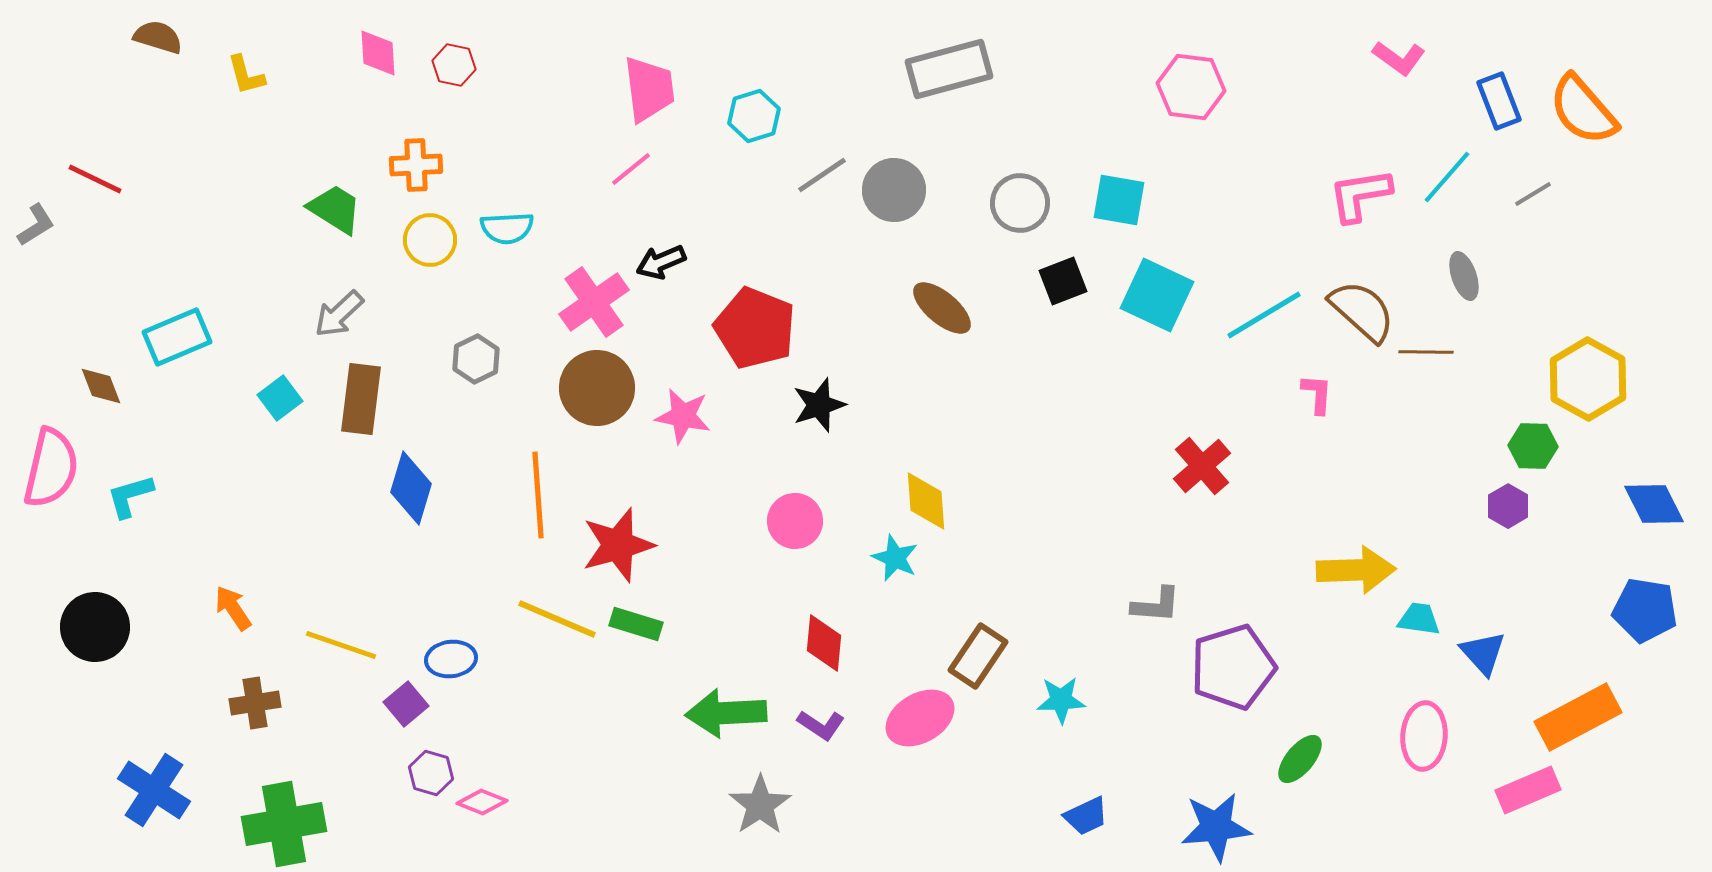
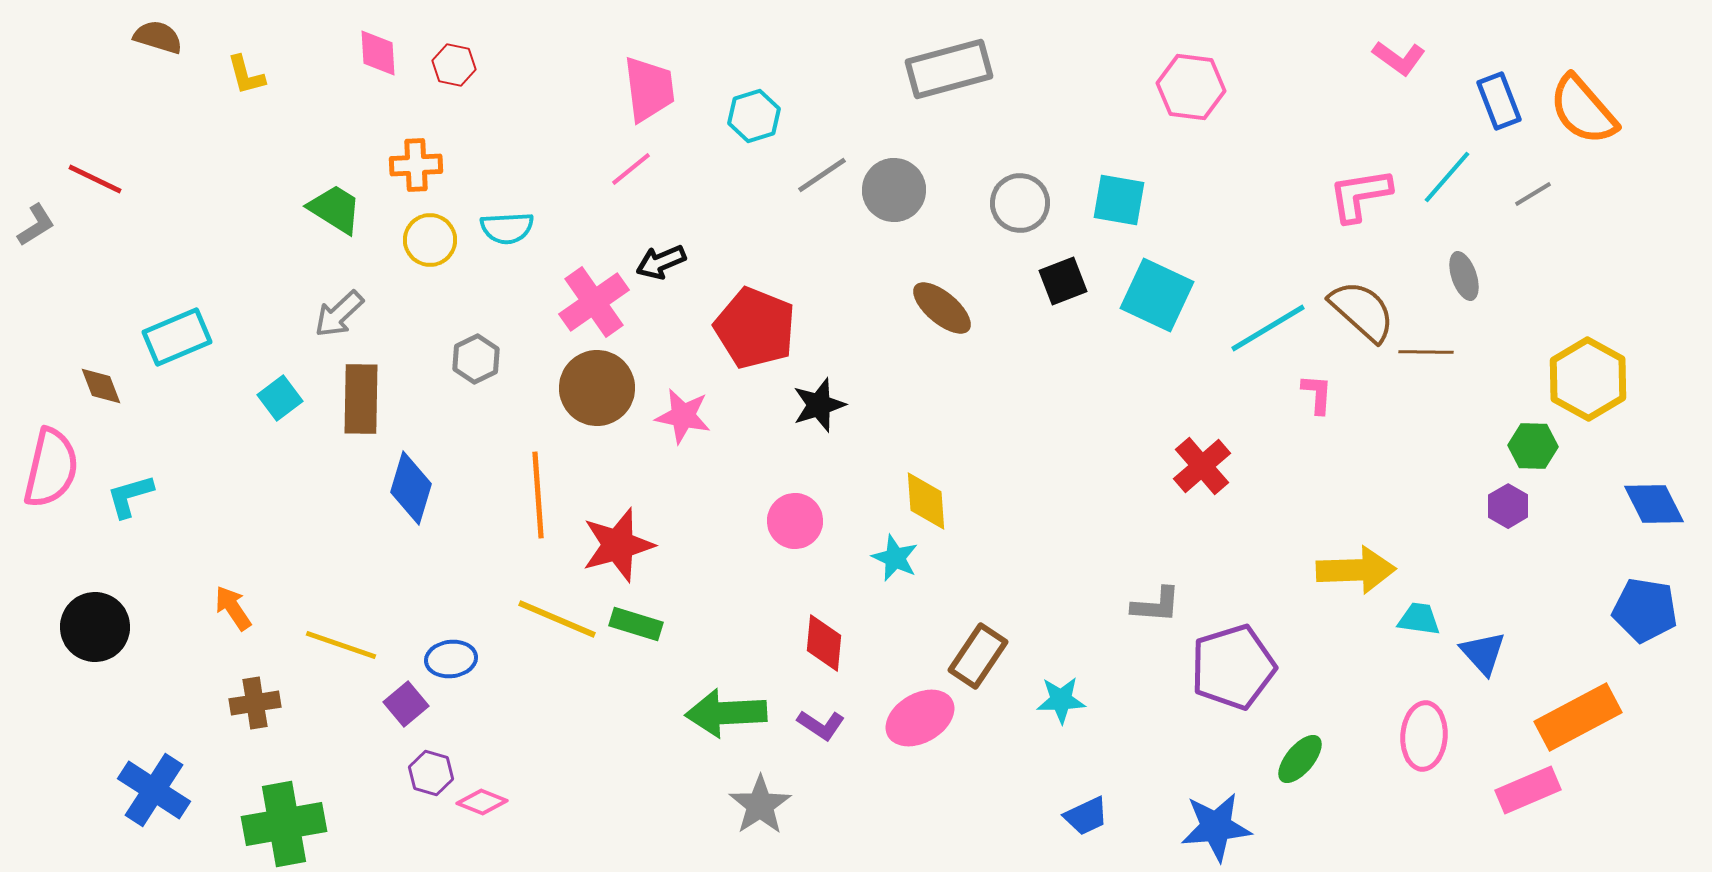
cyan line at (1264, 315): moved 4 px right, 13 px down
brown rectangle at (361, 399): rotated 6 degrees counterclockwise
